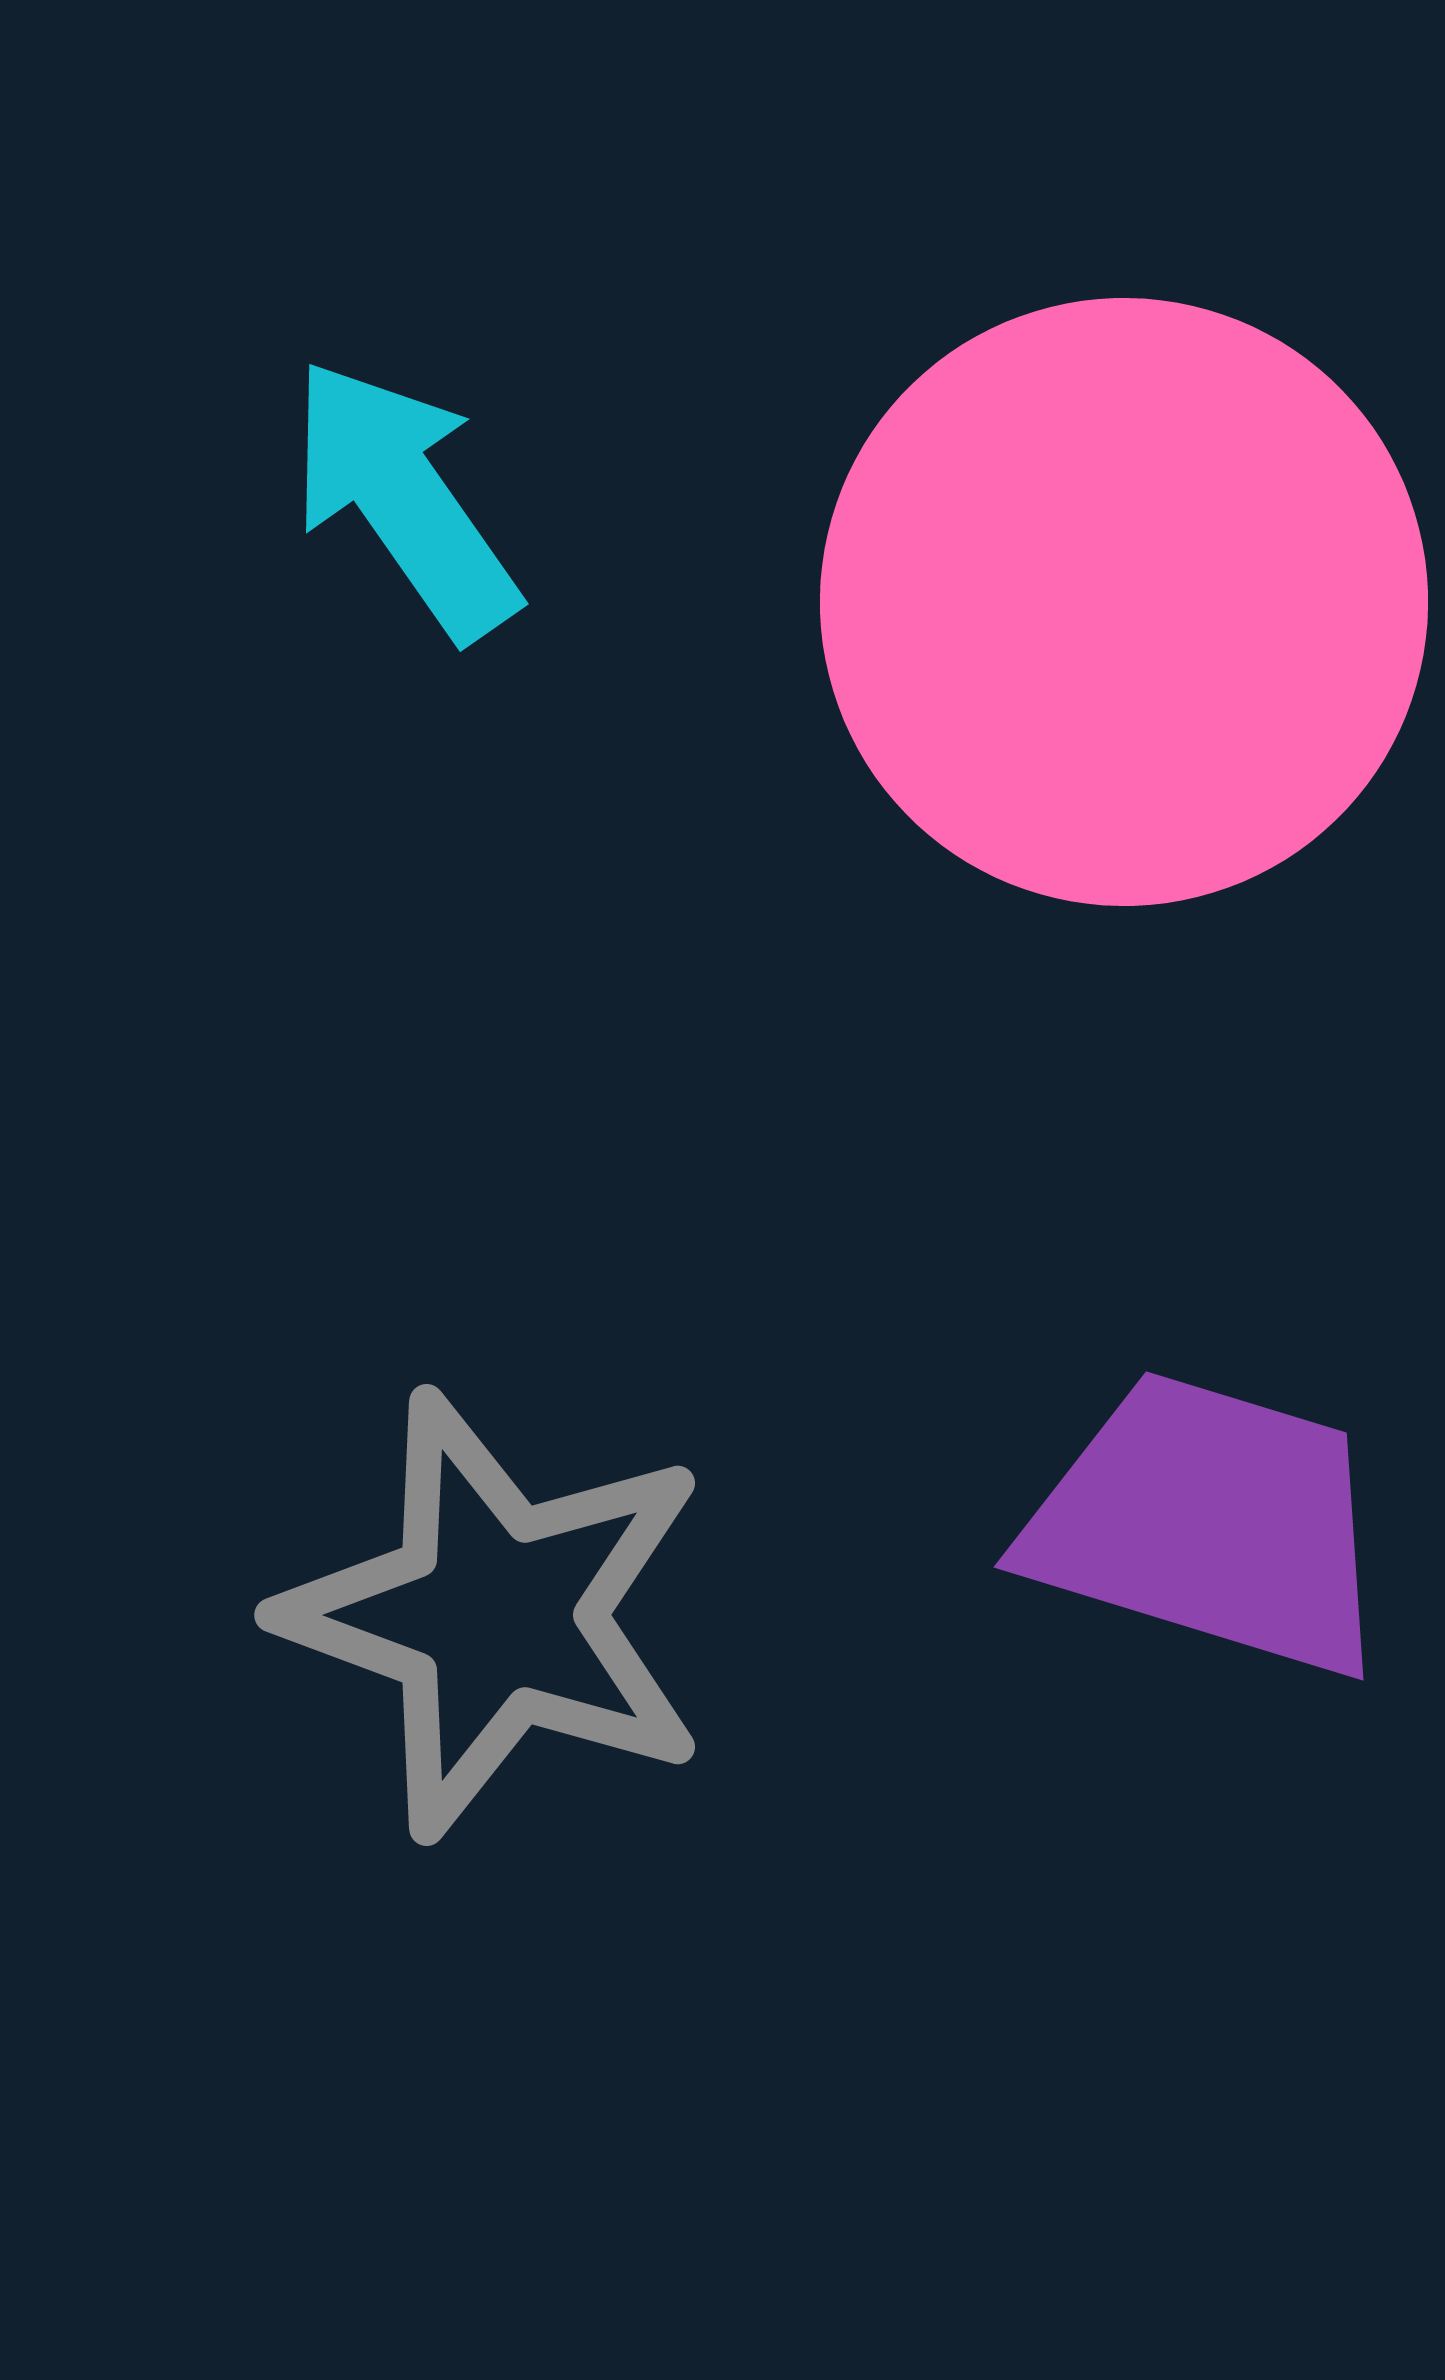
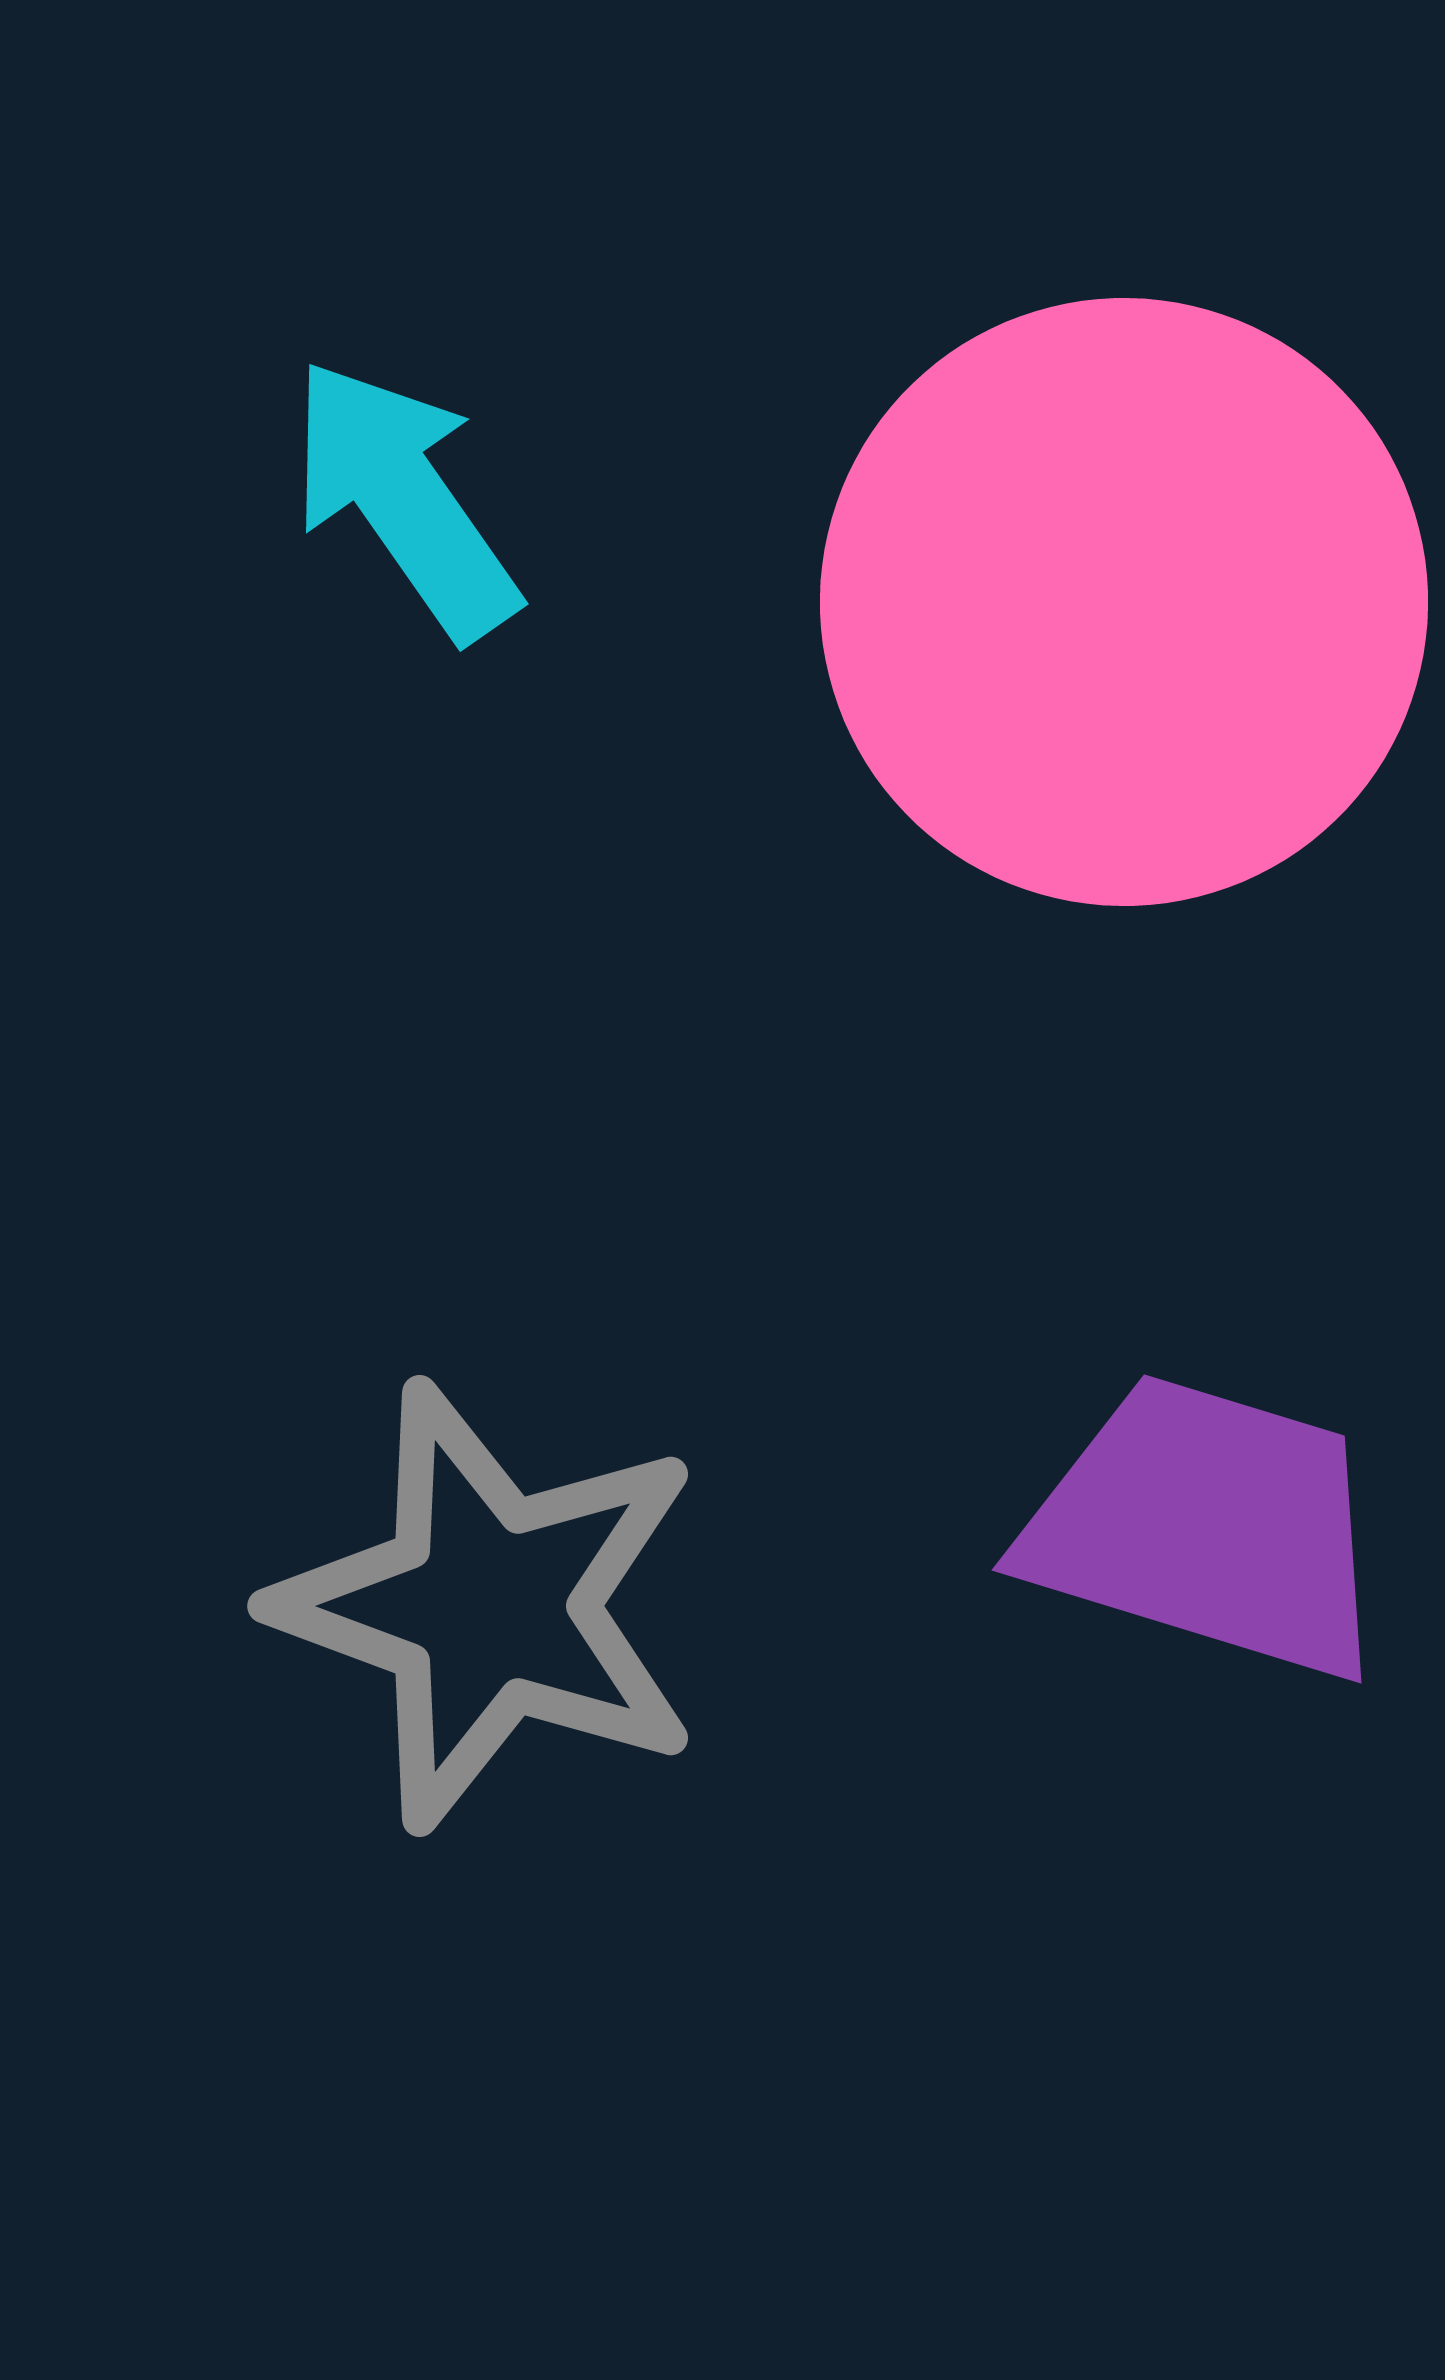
purple trapezoid: moved 2 px left, 3 px down
gray star: moved 7 px left, 9 px up
